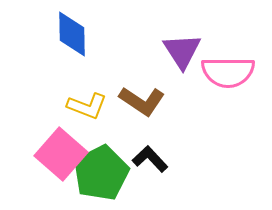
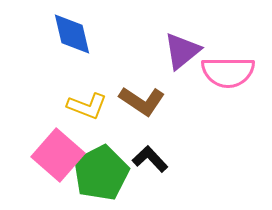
blue diamond: rotated 12 degrees counterclockwise
purple triangle: rotated 24 degrees clockwise
pink square: moved 3 px left, 1 px down
